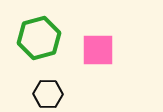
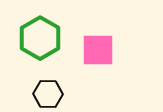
green hexagon: moved 1 px right; rotated 15 degrees counterclockwise
